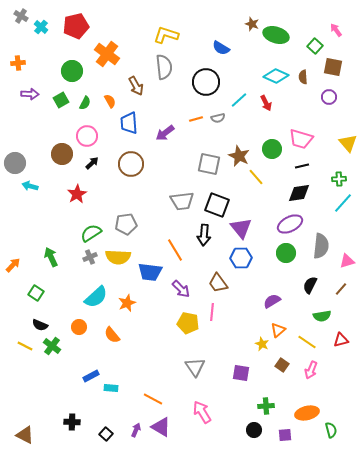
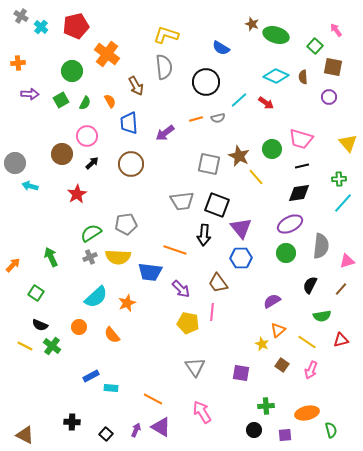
red arrow at (266, 103): rotated 28 degrees counterclockwise
orange line at (175, 250): rotated 40 degrees counterclockwise
